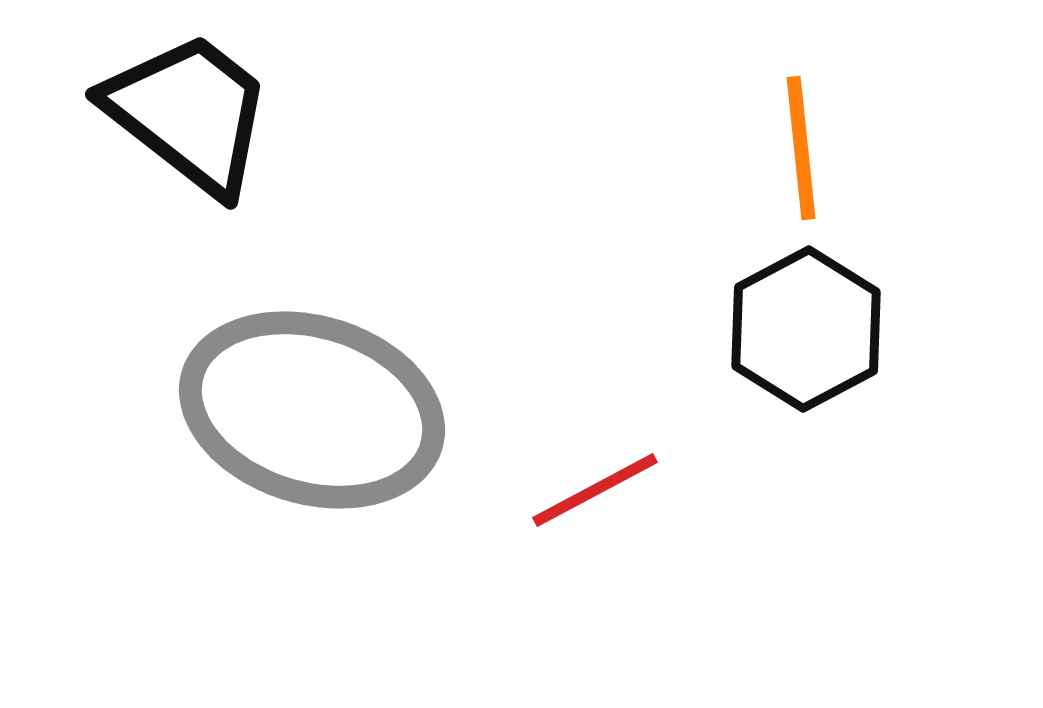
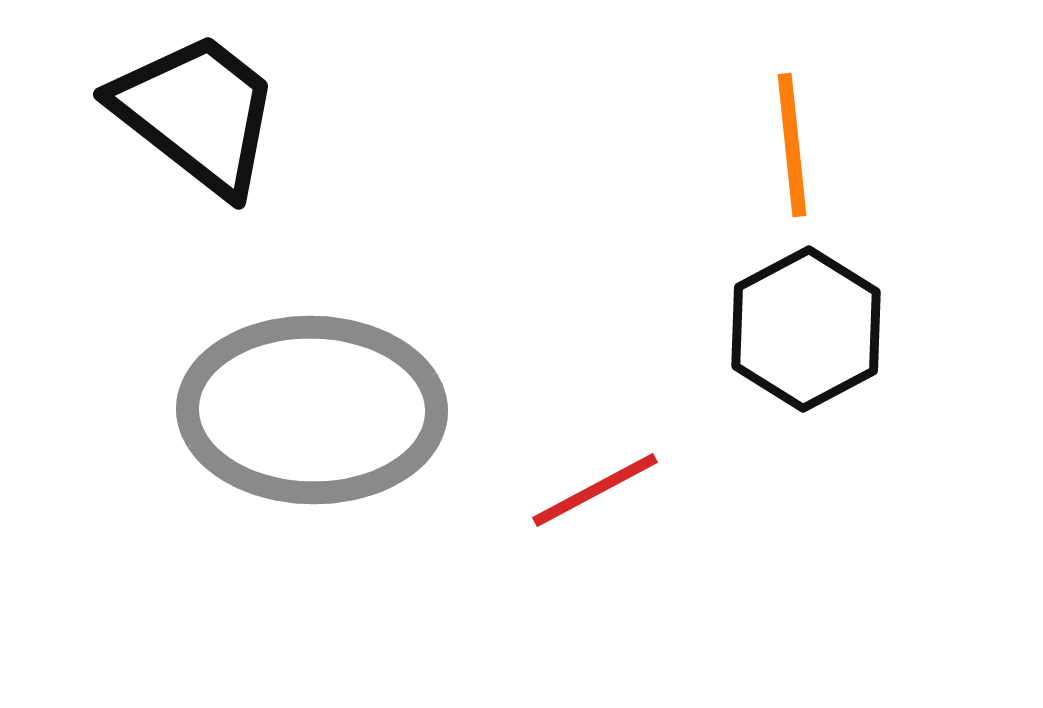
black trapezoid: moved 8 px right
orange line: moved 9 px left, 3 px up
gray ellipse: rotated 16 degrees counterclockwise
